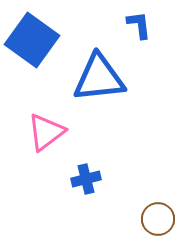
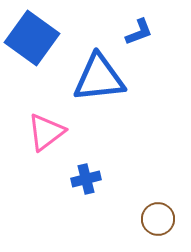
blue L-shape: moved 7 px down; rotated 76 degrees clockwise
blue square: moved 2 px up
